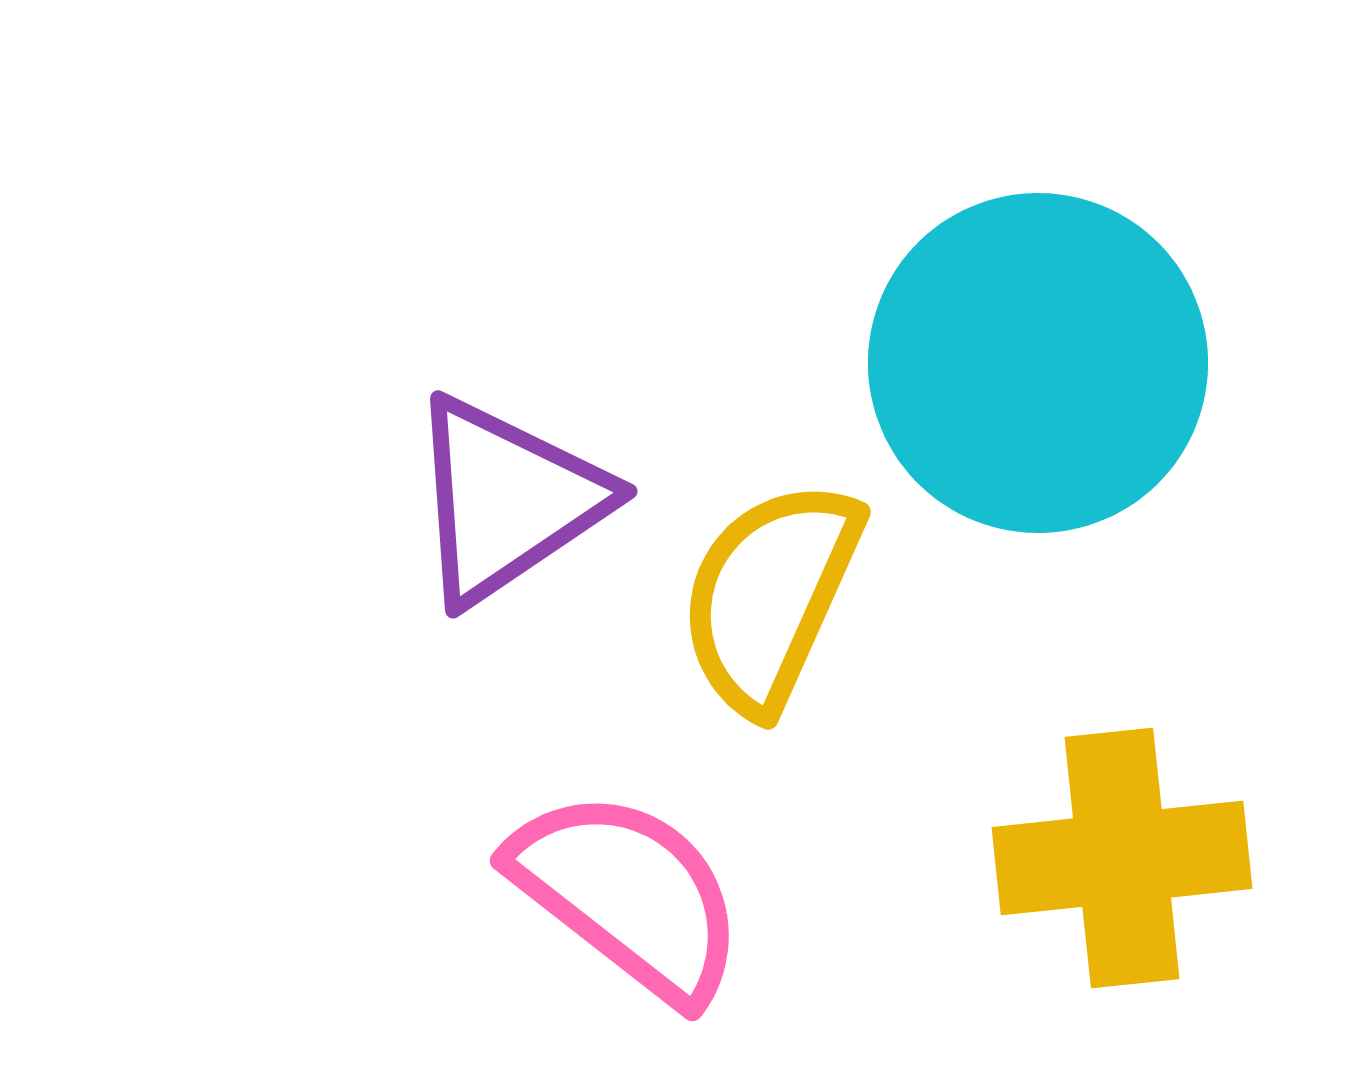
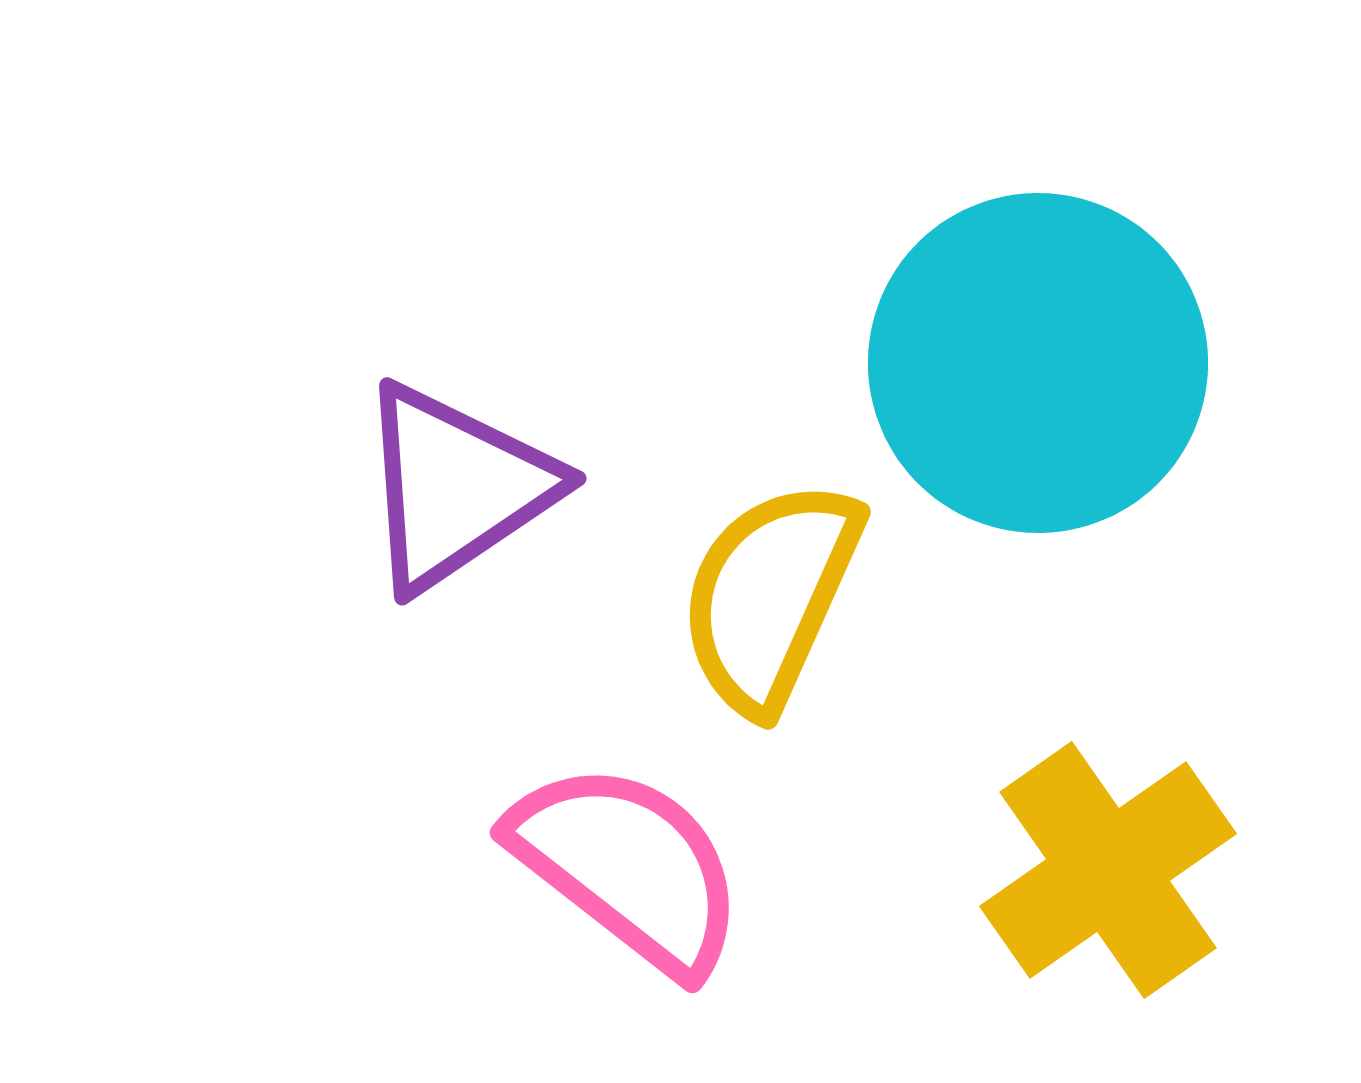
purple triangle: moved 51 px left, 13 px up
yellow cross: moved 14 px left, 12 px down; rotated 29 degrees counterclockwise
pink semicircle: moved 28 px up
